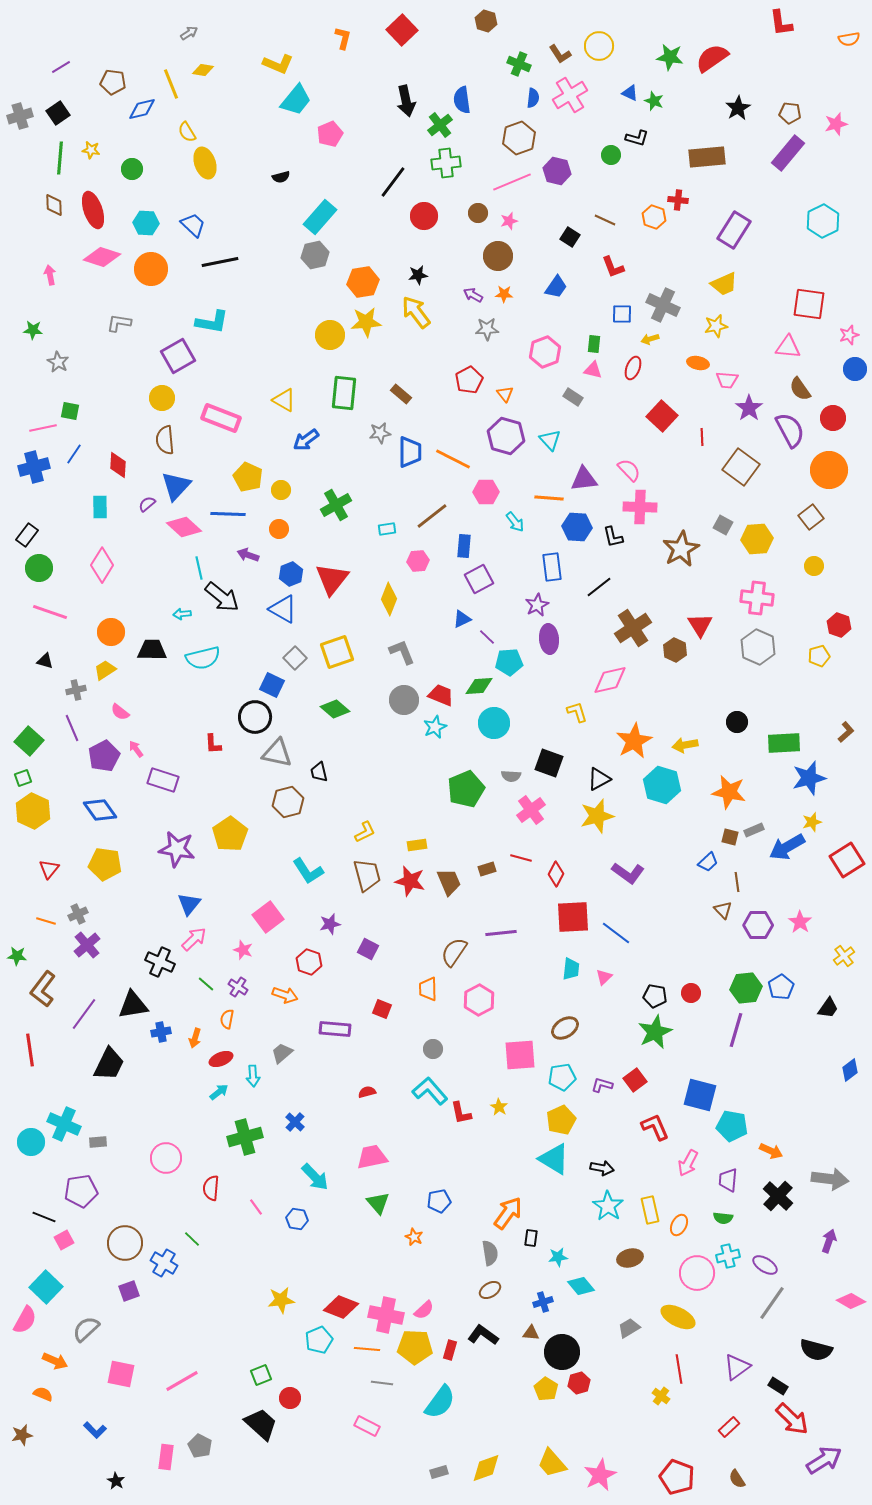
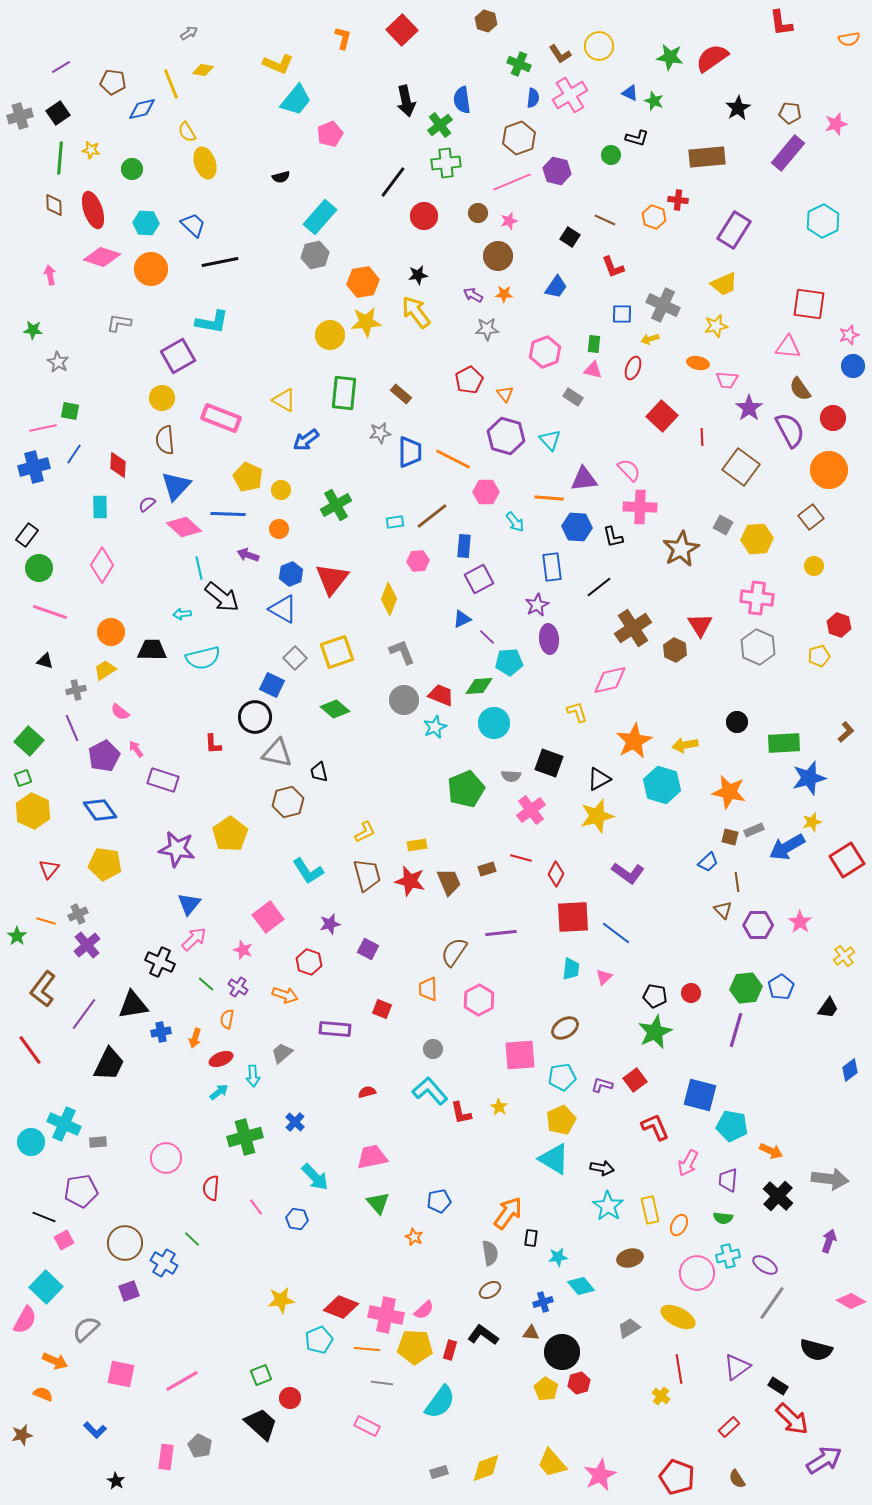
blue circle at (855, 369): moved 2 px left, 3 px up
cyan rectangle at (387, 529): moved 8 px right, 7 px up
green star at (17, 956): moved 20 px up; rotated 30 degrees clockwise
red line at (30, 1050): rotated 28 degrees counterclockwise
